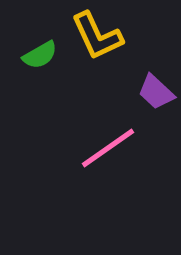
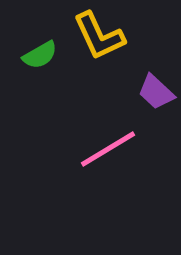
yellow L-shape: moved 2 px right
pink line: moved 1 px down; rotated 4 degrees clockwise
